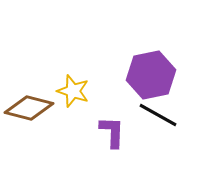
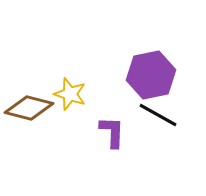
yellow star: moved 3 px left, 3 px down
